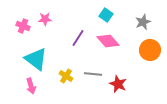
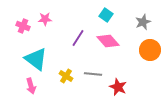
red star: moved 3 px down
